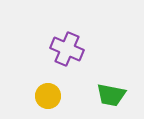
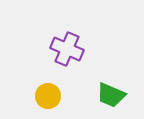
green trapezoid: rotated 12 degrees clockwise
